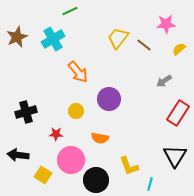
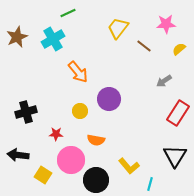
green line: moved 2 px left, 2 px down
yellow trapezoid: moved 10 px up
brown line: moved 1 px down
yellow circle: moved 4 px right
orange semicircle: moved 4 px left, 2 px down
yellow L-shape: rotated 20 degrees counterclockwise
